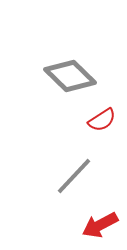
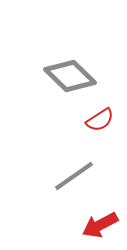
red semicircle: moved 2 px left
gray line: rotated 12 degrees clockwise
